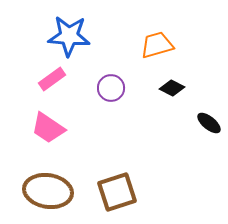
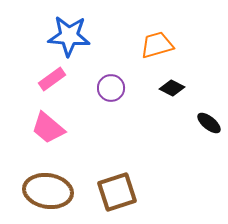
pink trapezoid: rotated 6 degrees clockwise
